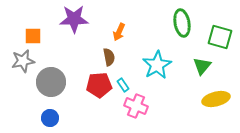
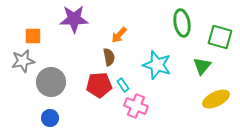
orange arrow: moved 3 px down; rotated 18 degrees clockwise
cyan star: rotated 24 degrees counterclockwise
yellow ellipse: rotated 12 degrees counterclockwise
